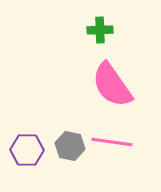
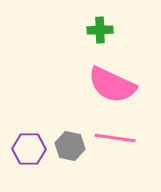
pink semicircle: rotated 30 degrees counterclockwise
pink line: moved 3 px right, 4 px up
purple hexagon: moved 2 px right, 1 px up
